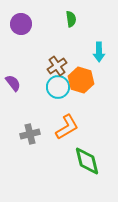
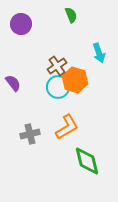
green semicircle: moved 4 px up; rotated 14 degrees counterclockwise
cyan arrow: moved 1 px down; rotated 18 degrees counterclockwise
orange hexagon: moved 6 px left
